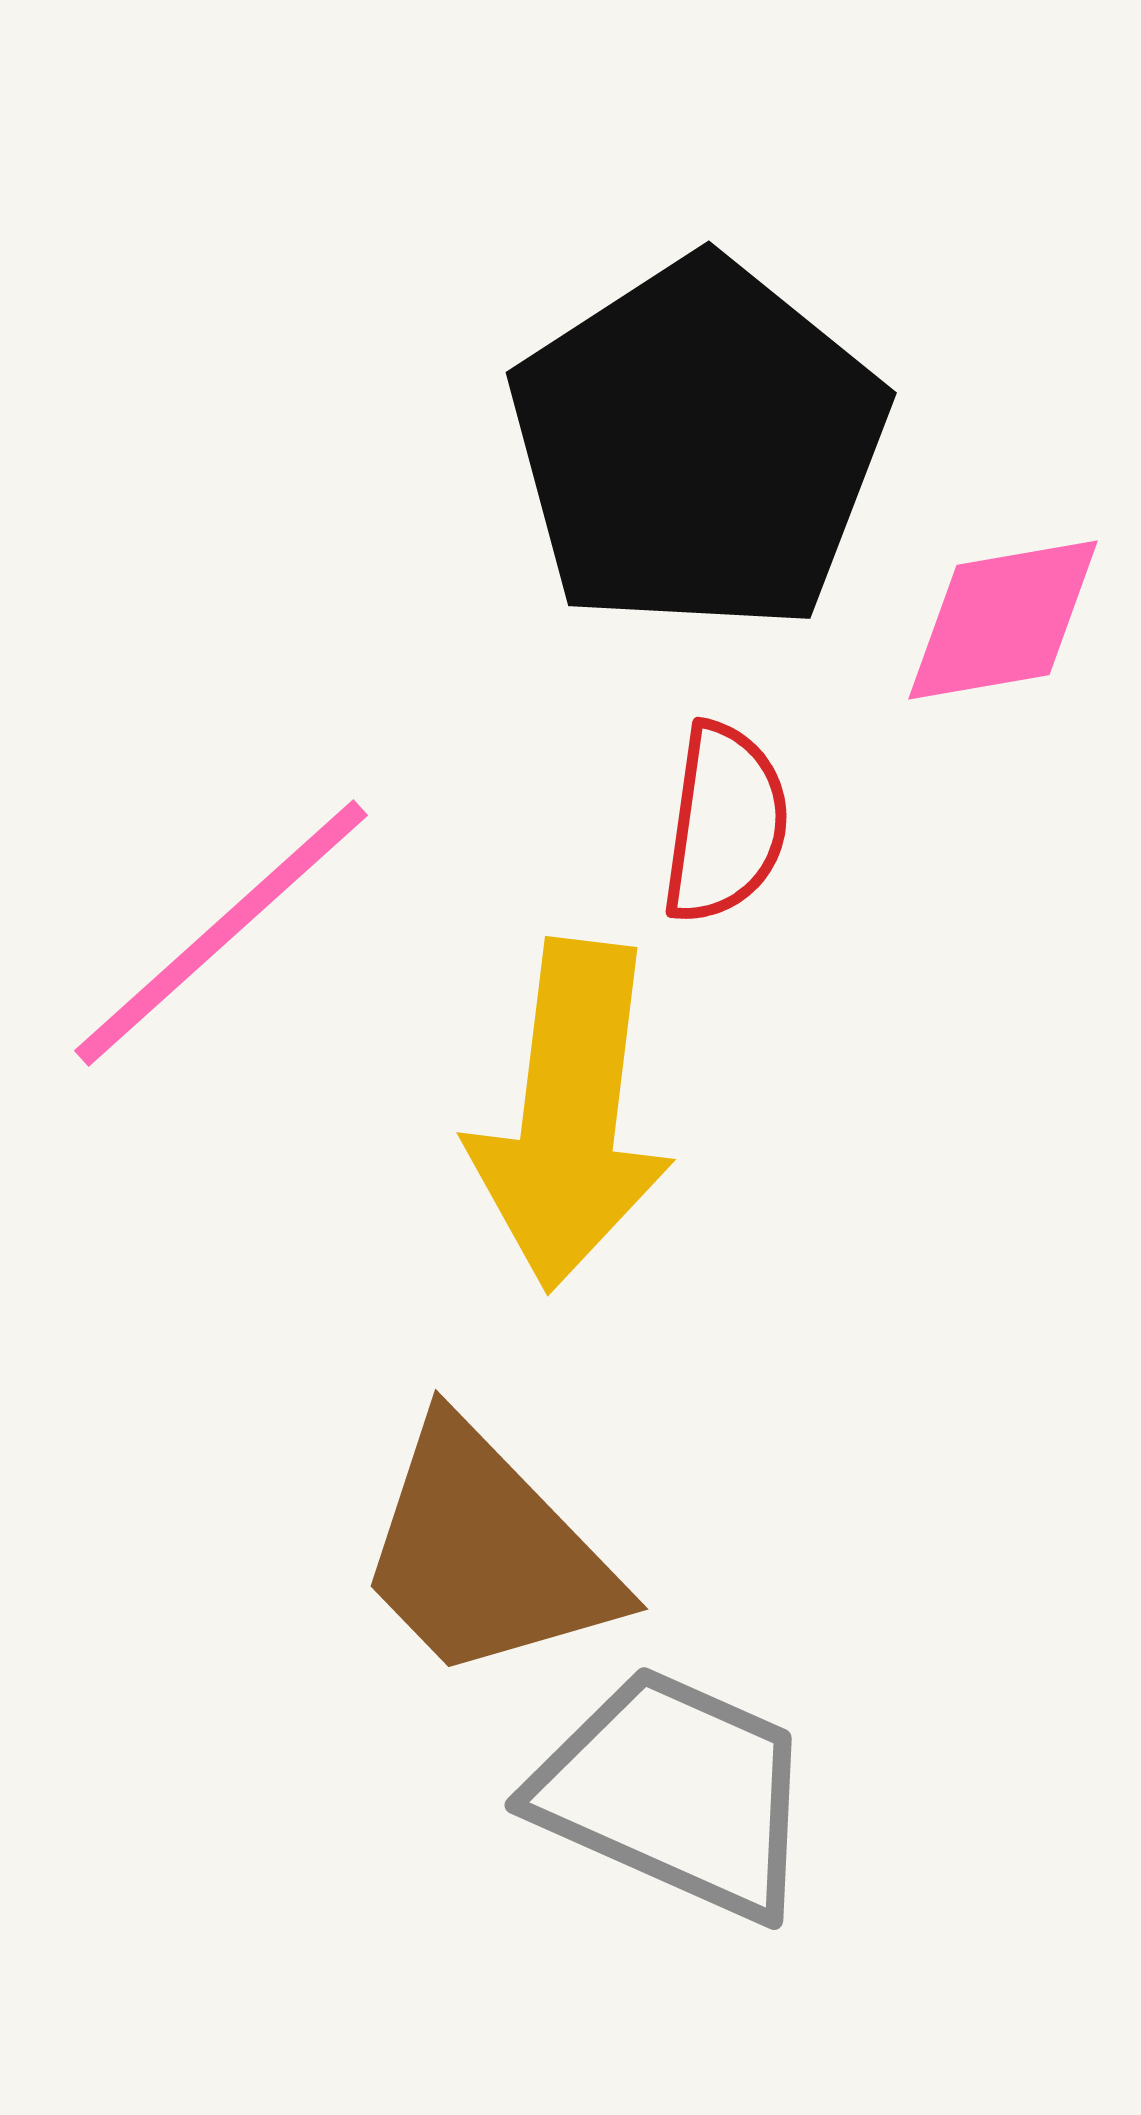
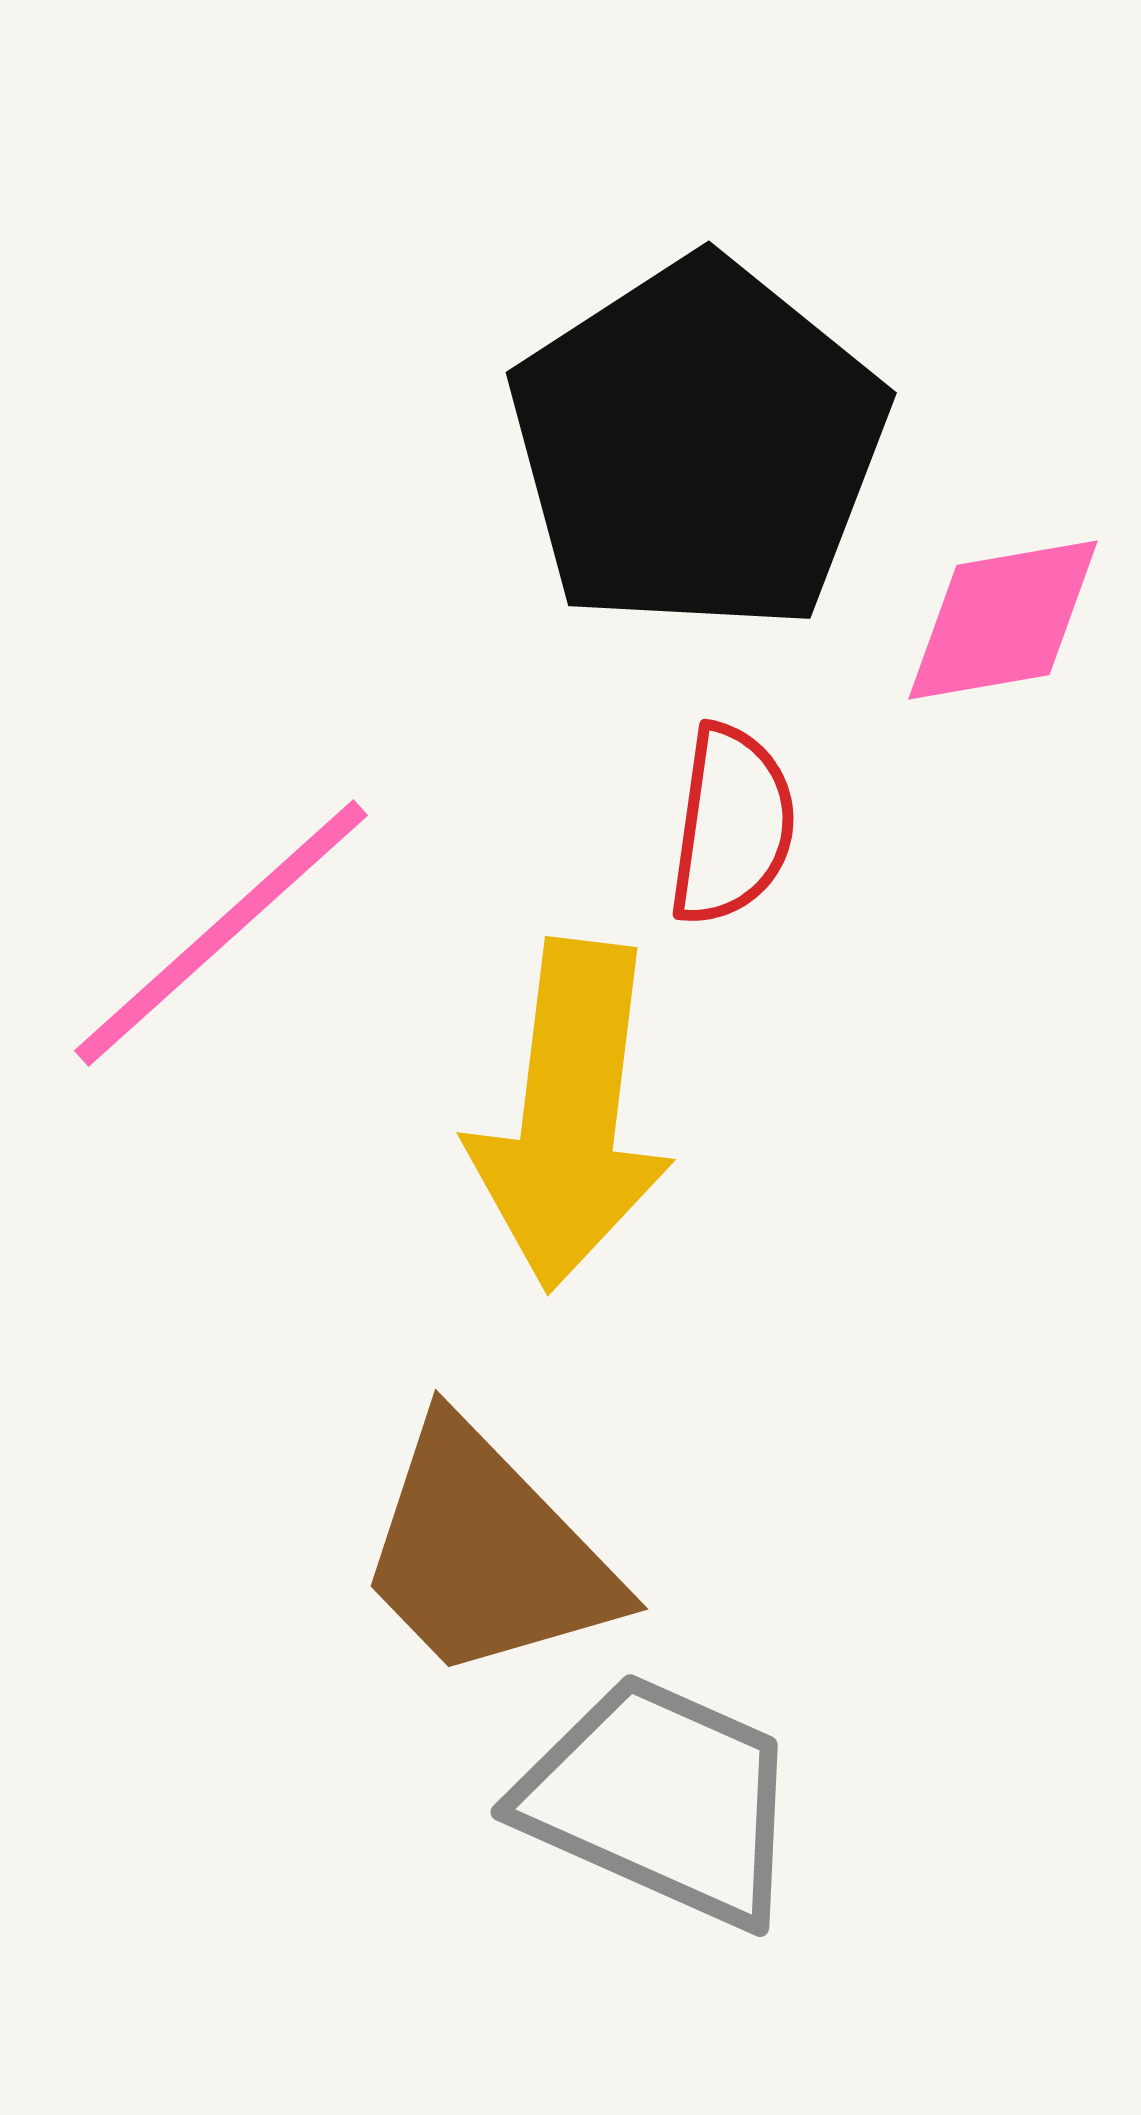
red semicircle: moved 7 px right, 2 px down
gray trapezoid: moved 14 px left, 7 px down
